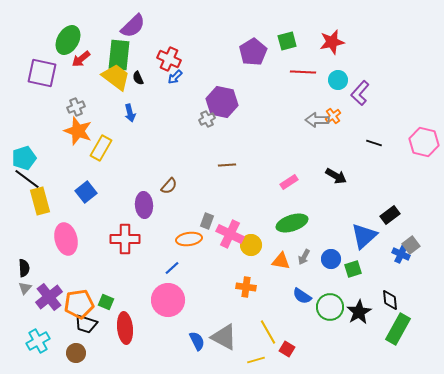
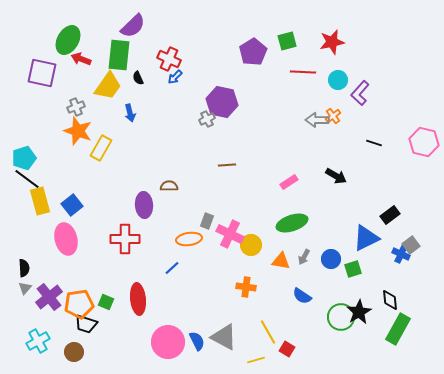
red arrow at (81, 59): rotated 60 degrees clockwise
yellow trapezoid at (116, 77): moved 8 px left, 9 px down; rotated 88 degrees clockwise
brown semicircle at (169, 186): rotated 132 degrees counterclockwise
blue square at (86, 192): moved 14 px left, 13 px down
blue triangle at (364, 236): moved 2 px right, 2 px down; rotated 16 degrees clockwise
pink circle at (168, 300): moved 42 px down
green circle at (330, 307): moved 11 px right, 10 px down
red ellipse at (125, 328): moved 13 px right, 29 px up
brown circle at (76, 353): moved 2 px left, 1 px up
